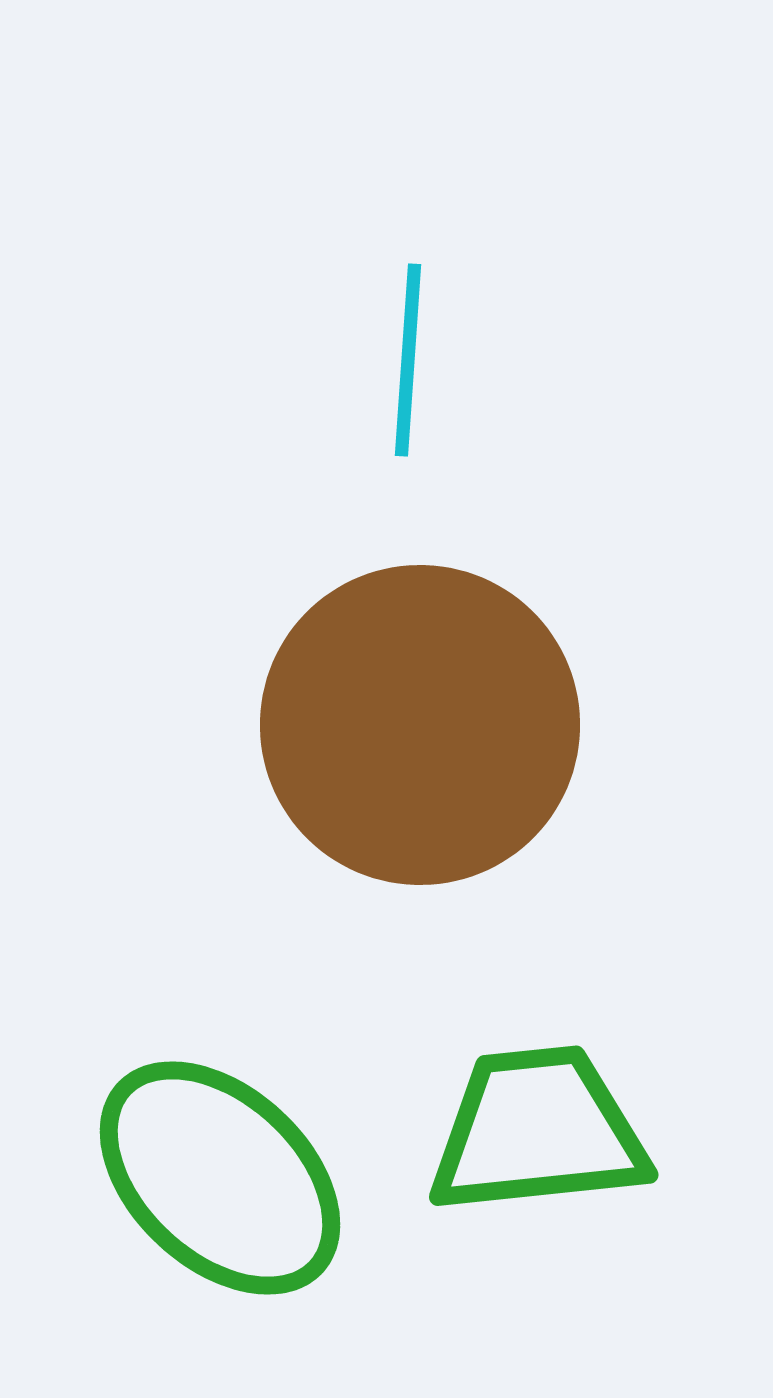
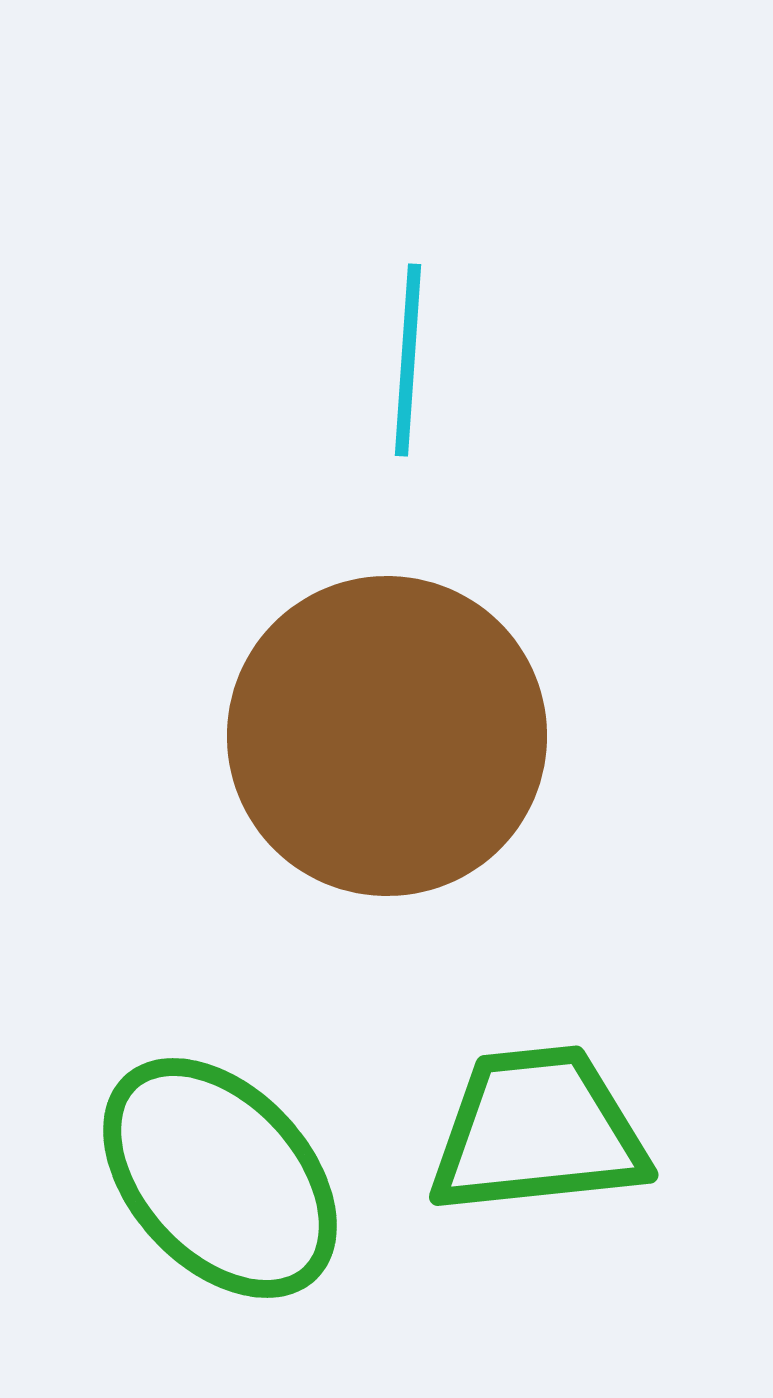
brown circle: moved 33 px left, 11 px down
green ellipse: rotated 4 degrees clockwise
